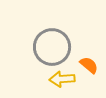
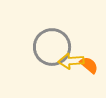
yellow arrow: moved 9 px right, 18 px up
